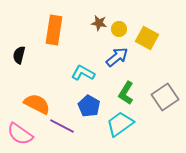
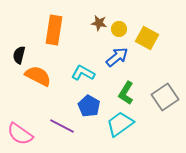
orange semicircle: moved 1 px right, 28 px up
